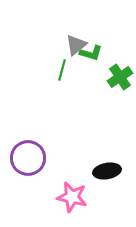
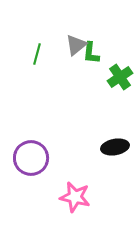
green L-shape: rotated 80 degrees clockwise
green line: moved 25 px left, 16 px up
purple circle: moved 3 px right
black ellipse: moved 8 px right, 24 px up
pink star: moved 3 px right
